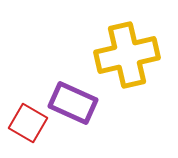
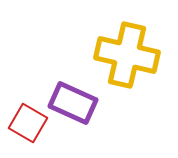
yellow cross: rotated 26 degrees clockwise
